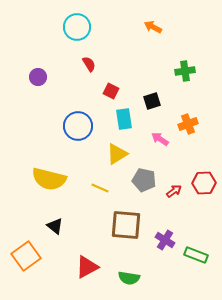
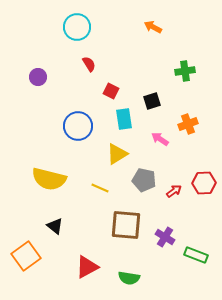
purple cross: moved 3 px up
